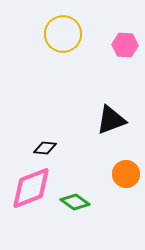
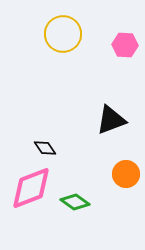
black diamond: rotated 50 degrees clockwise
